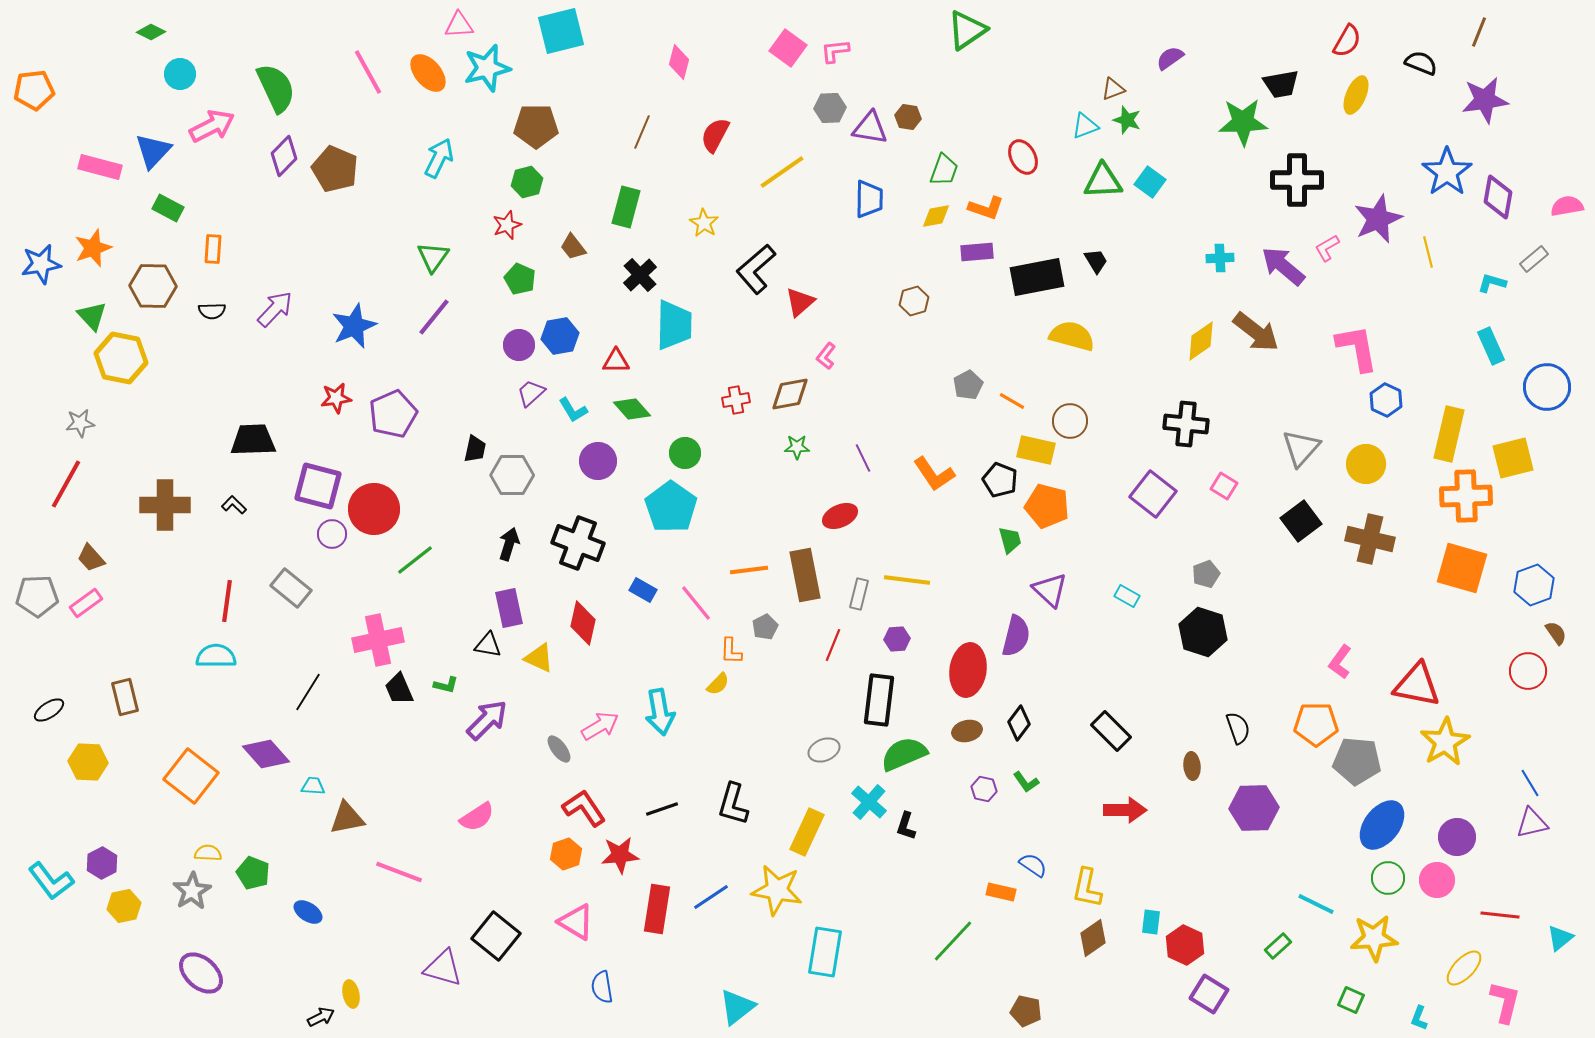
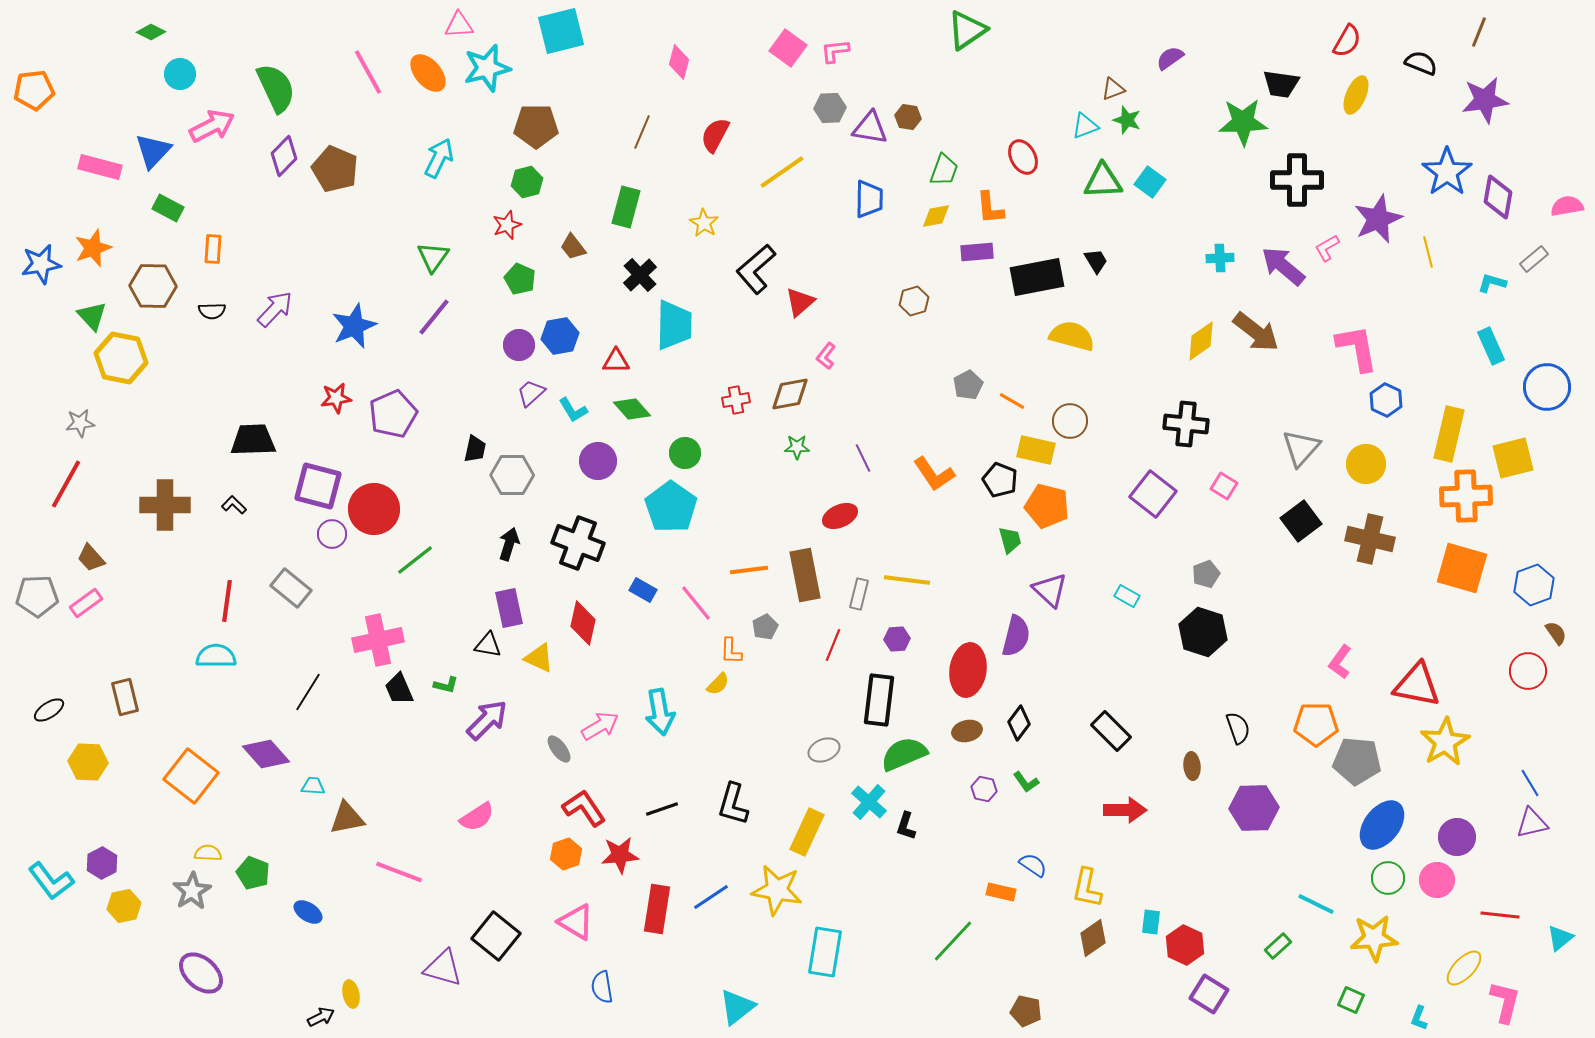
black trapezoid at (1281, 84): rotated 18 degrees clockwise
orange L-shape at (986, 208): moved 4 px right; rotated 66 degrees clockwise
